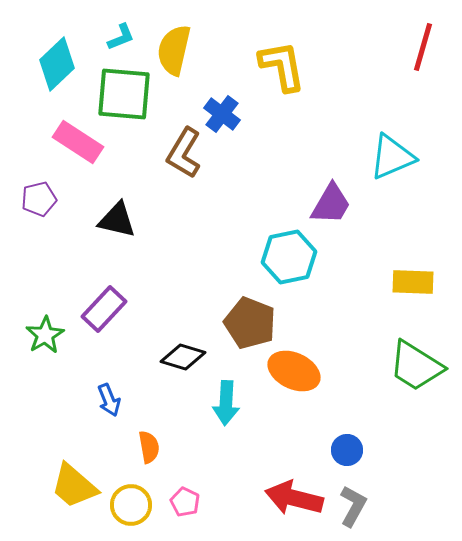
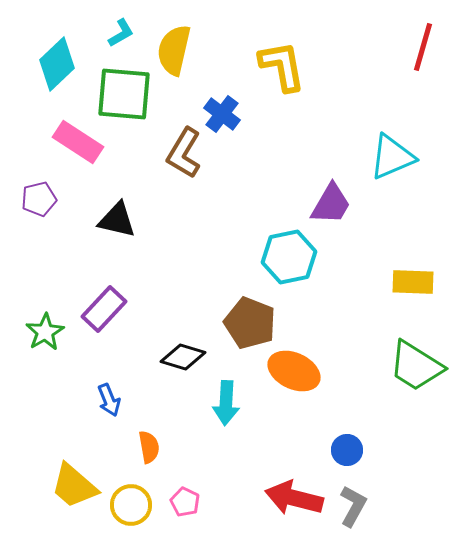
cyan L-shape: moved 4 px up; rotated 8 degrees counterclockwise
green star: moved 3 px up
